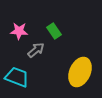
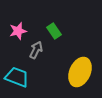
pink star: moved 1 px left; rotated 18 degrees counterclockwise
gray arrow: rotated 24 degrees counterclockwise
